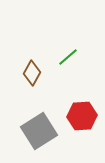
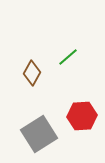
gray square: moved 3 px down
